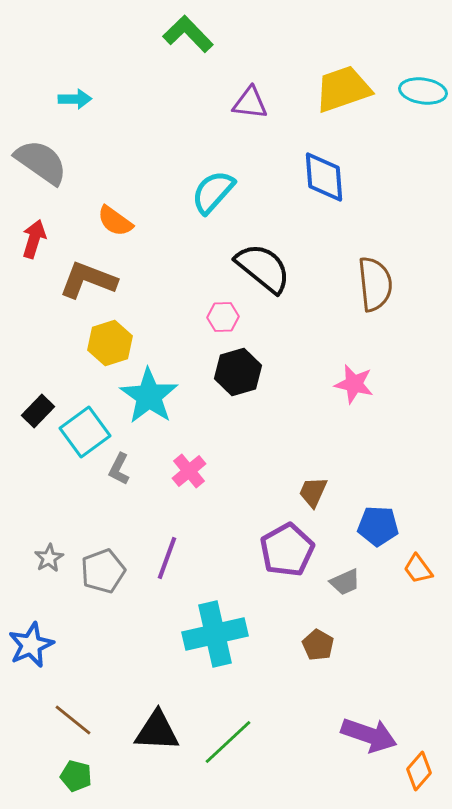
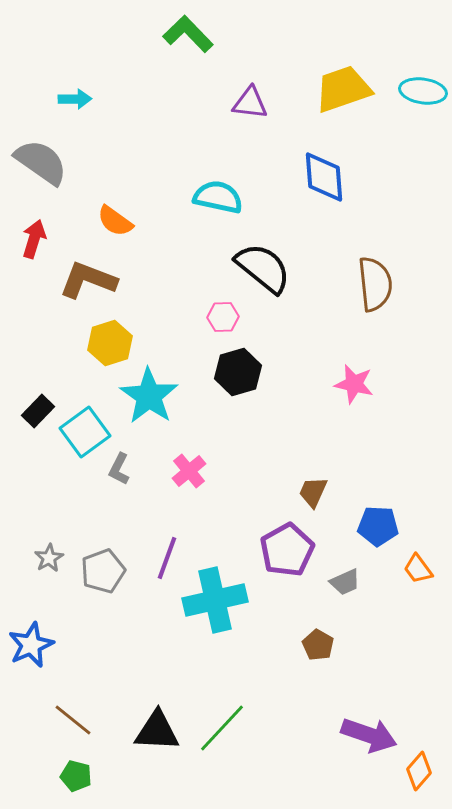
cyan semicircle: moved 5 px right, 5 px down; rotated 60 degrees clockwise
cyan cross: moved 34 px up
green line: moved 6 px left, 14 px up; rotated 4 degrees counterclockwise
